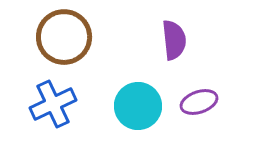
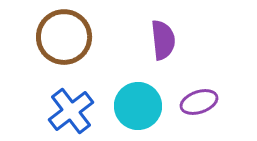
purple semicircle: moved 11 px left
blue cross: moved 18 px right, 7 px down; rotated 12 degrees counterclockwise
